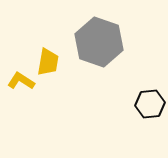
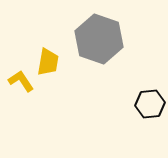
gray hexagon: moved 3 px up
yellow L-shape: rotated 24 degrees clockwise
